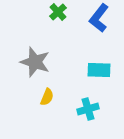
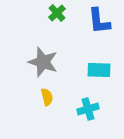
green cross: moved 1 px left, 1 px down
blue L-shape: moved 3 px down; rotated 44 degrees counterclockwise
gray star: moved 8 px right
yellow semicircle: rotated 36 degrees counterclockwise
